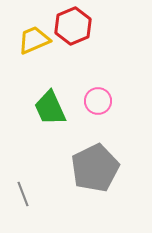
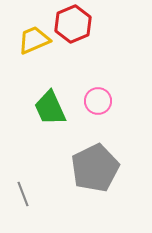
red hexagon: moved 2 px up
